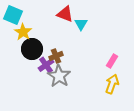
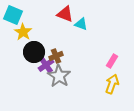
cyan triangle: rotated 40 degrees counterclockwise
black circle: moved 2 px right, 3 px down
